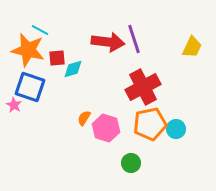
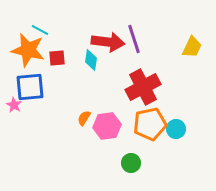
cyan diamond: moved 18 px right, 9 px up; rotated 65 degrees counterclockwise
blue square: rotated 24 degrees counterclockwise
pink hexagon: moved 1 px right, 2 px up; rotated 24 degrees counterclockwise
